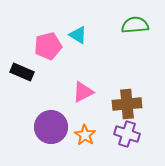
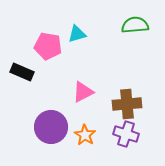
cyan triangle: moved 1 px left, 1 px up; rotated 48 degrees counterclockwise
pink pentagon: rotated 24 degrees clockwise
purple cross: moved 1 px left
